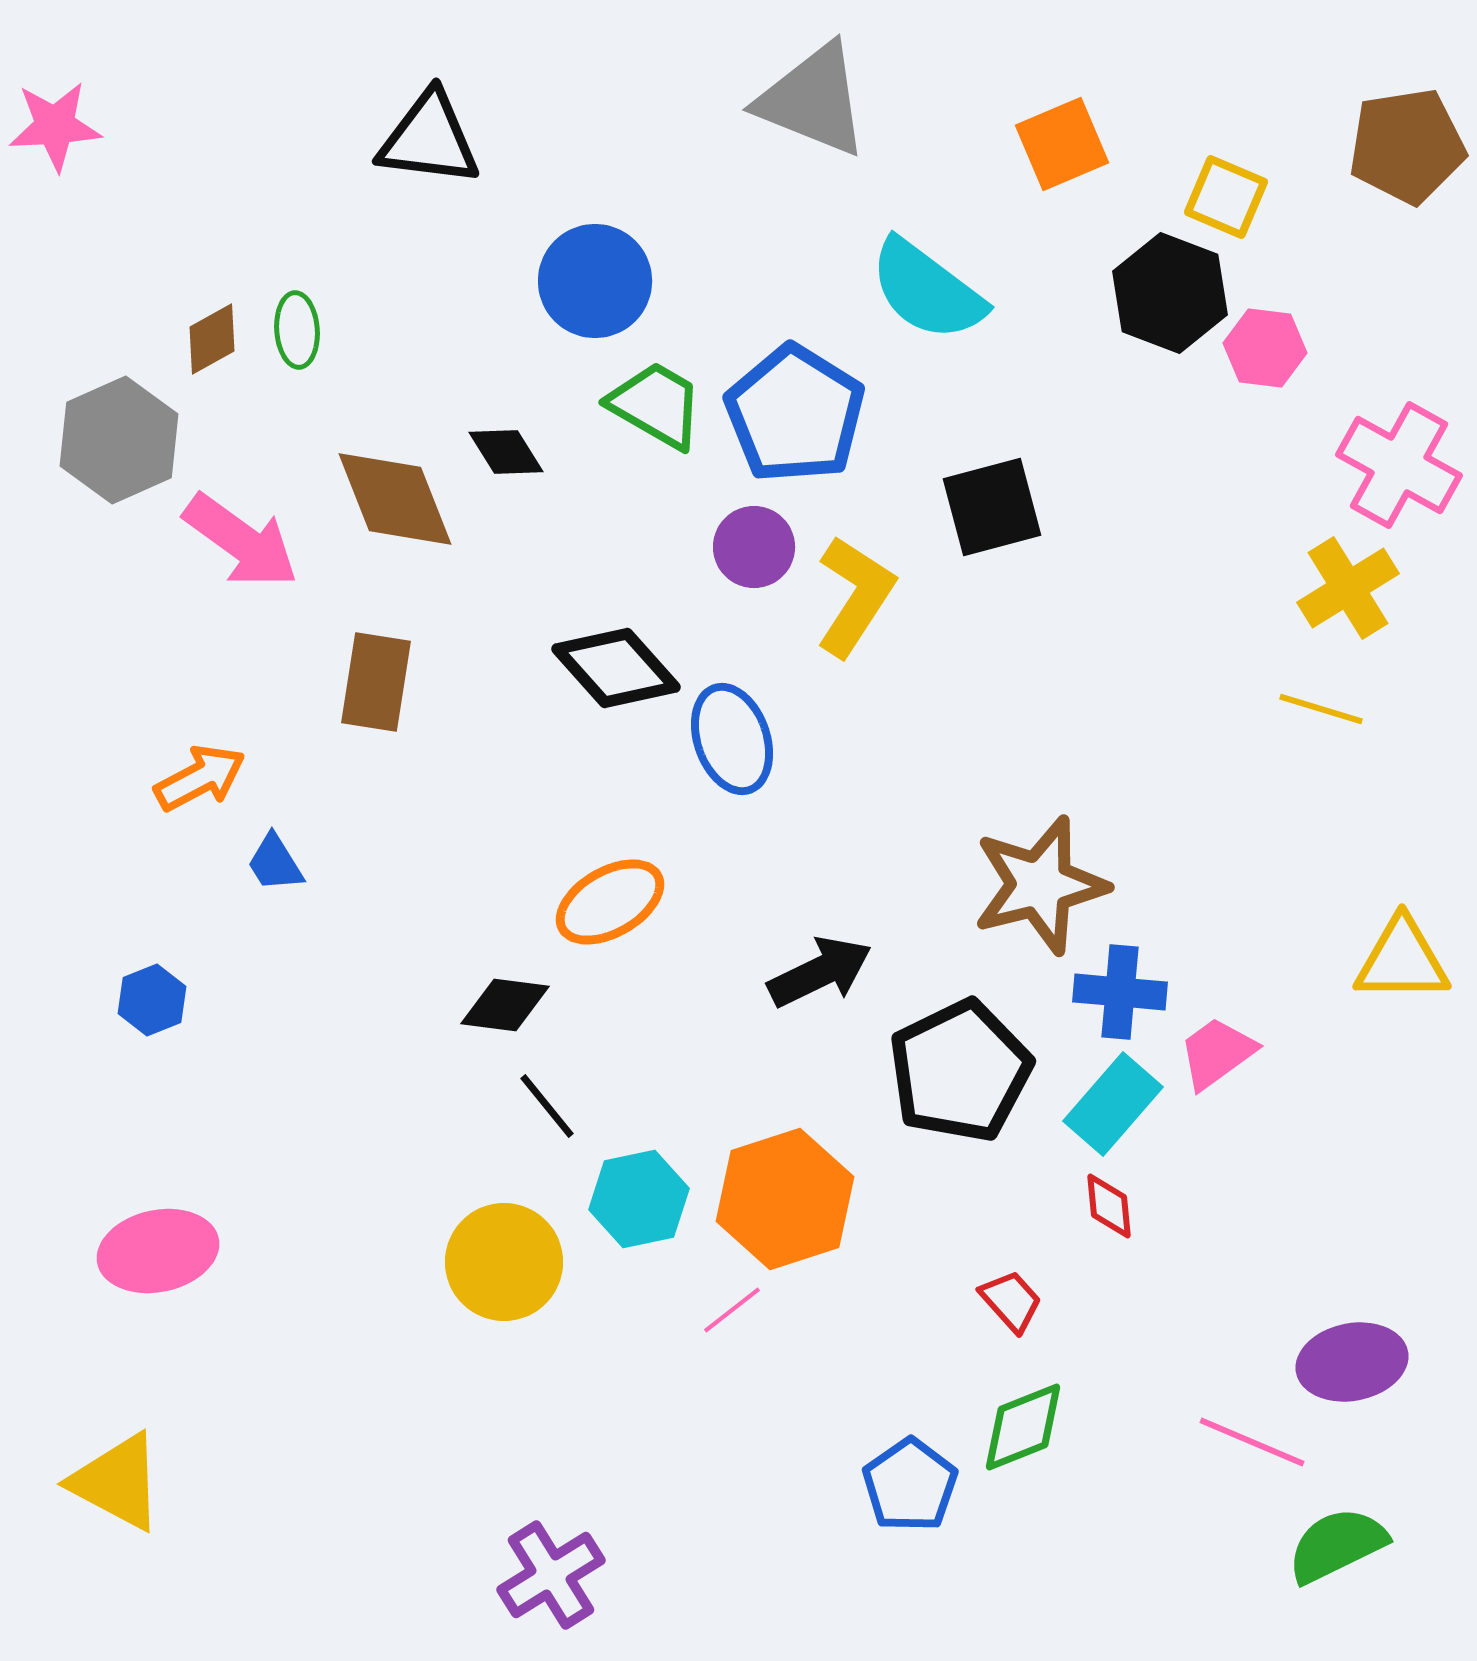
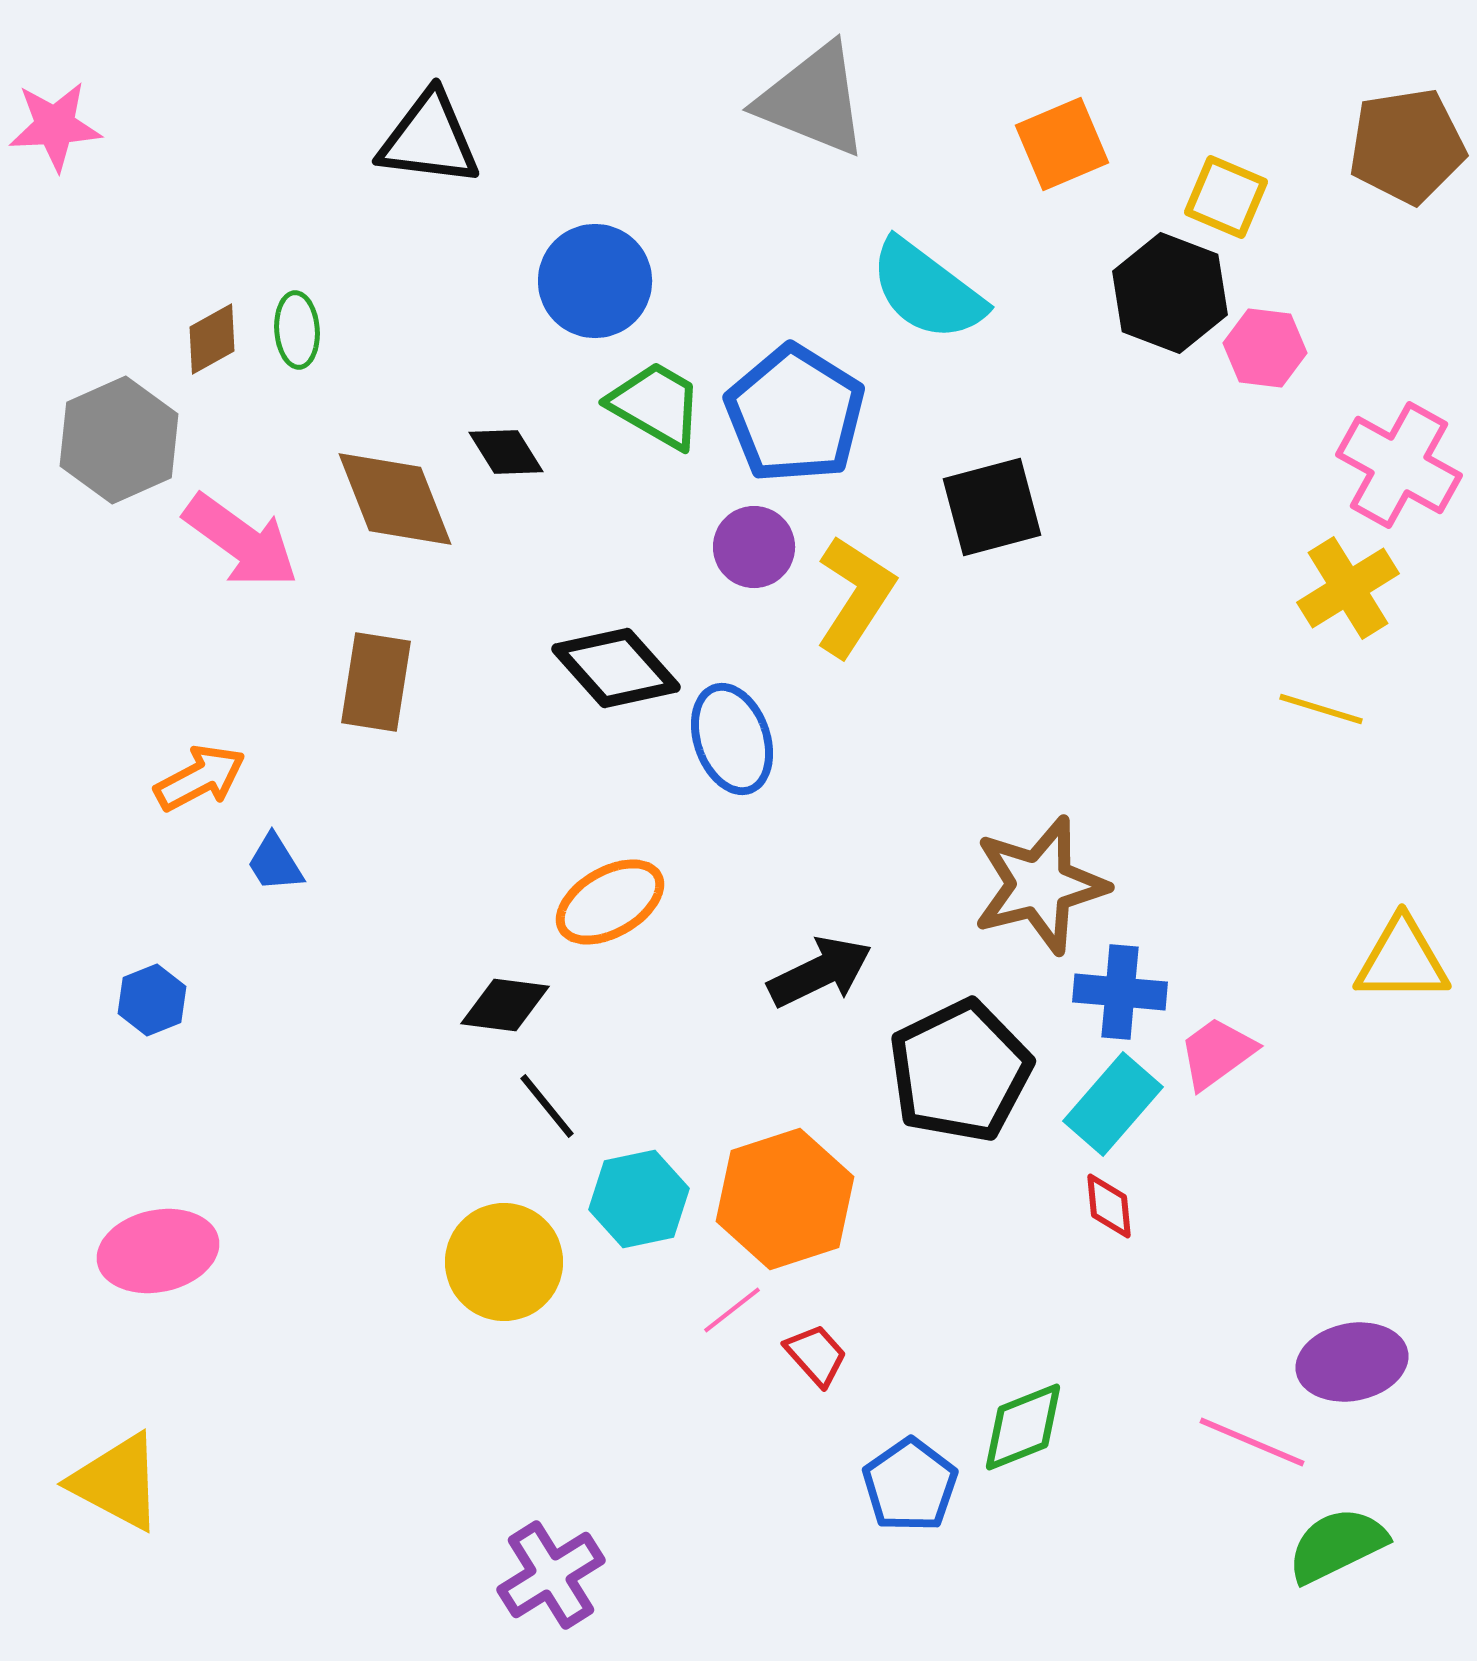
red trapezoid at (1011, 1301): moved 195 px left, 54 px down
